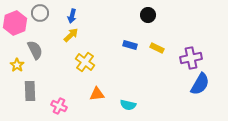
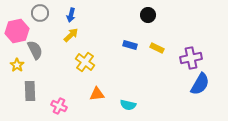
blue arrow: moved 1 px left, 1 px up
pink hexagon: moved 2 px right, 8 px down; rotated 10 degrees clockwise
